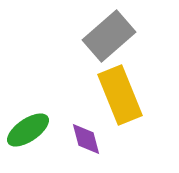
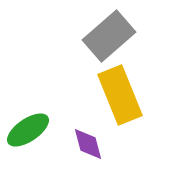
purple diamond: moved 2 px right, 5 px down
